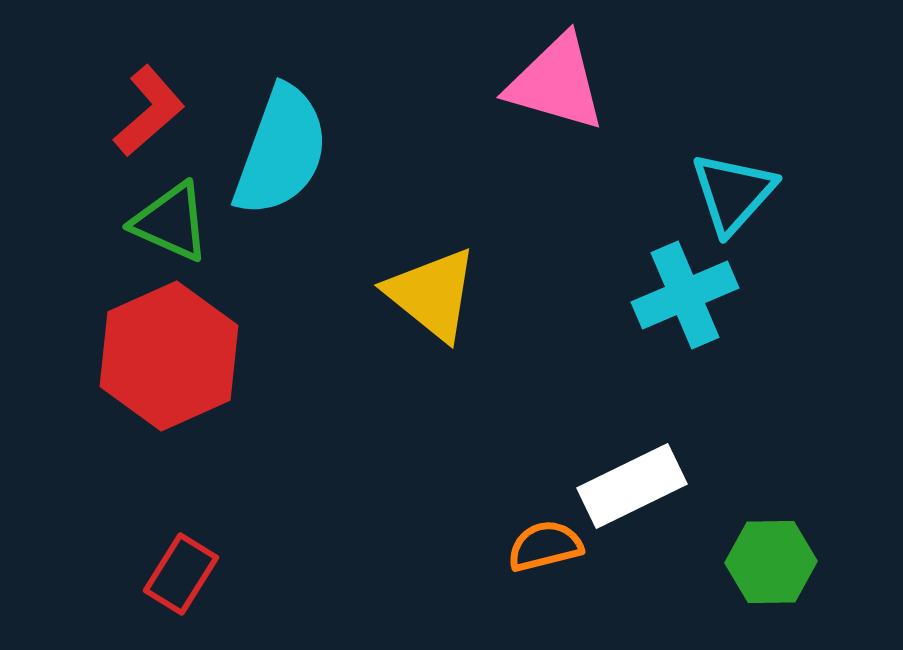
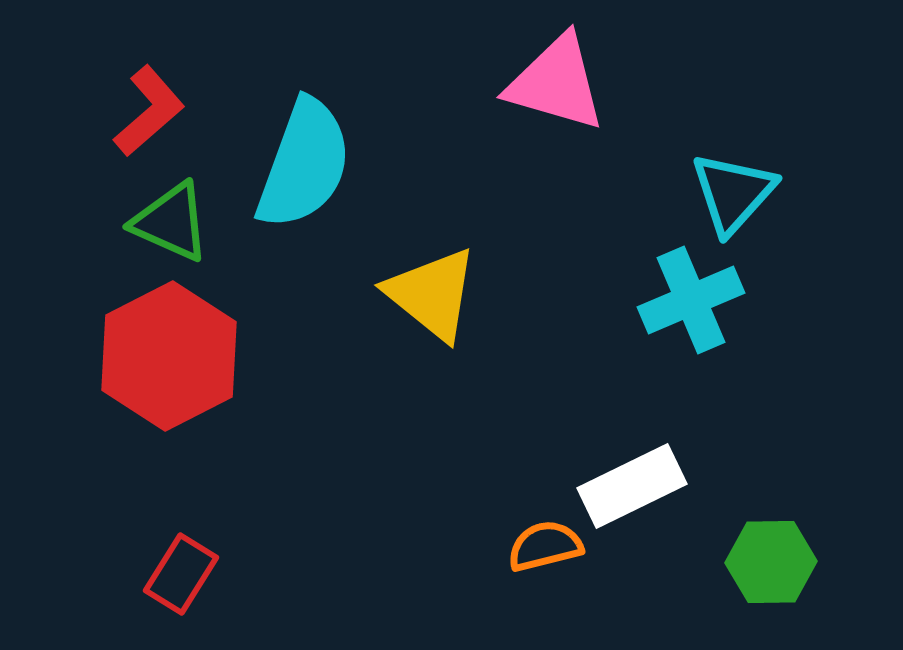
cyan semicircle: moved 23 px right, 13 px down
cyan cross: moved 6 px right, 5 px down
red hexagon: rotated 3 degrees counterclockwise
